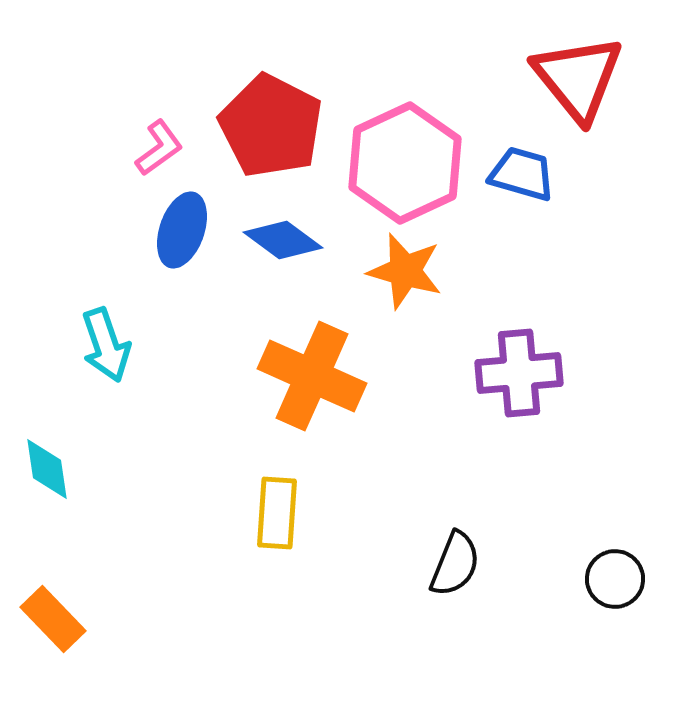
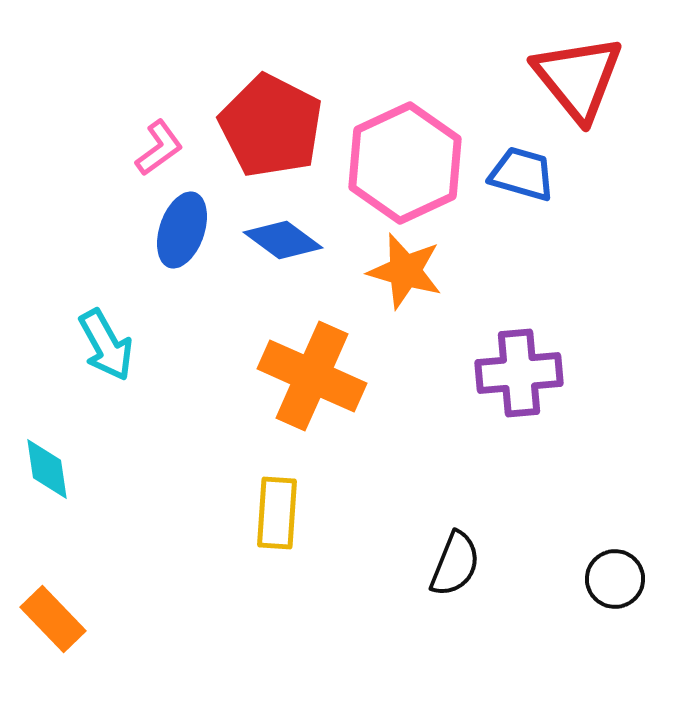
cyan arrow: rotated 10 degrees counterclockwise
